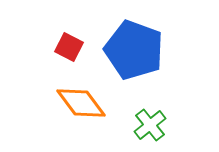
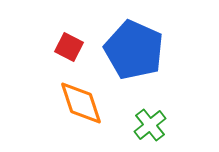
blue pentagon: rotated 4 degrees clockwise
orange diamond: rotated 18 degrees clockwise
